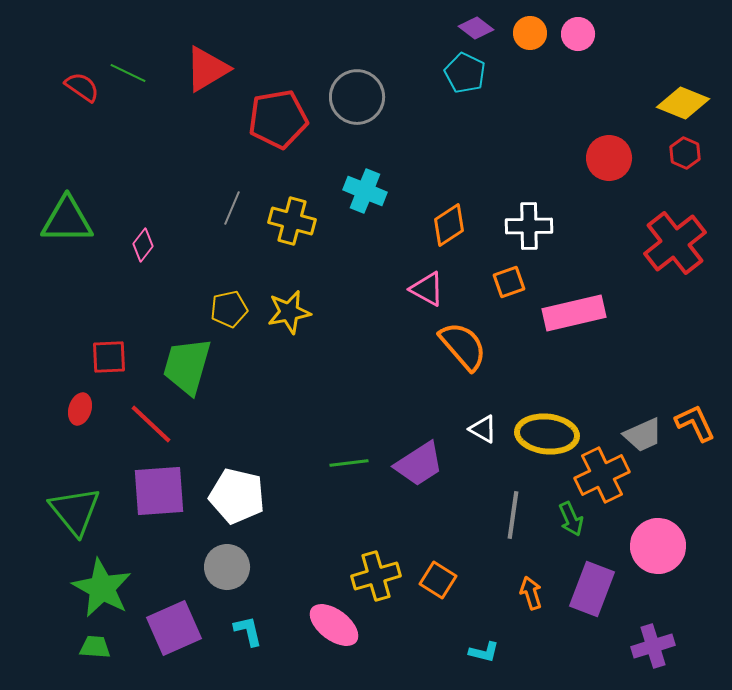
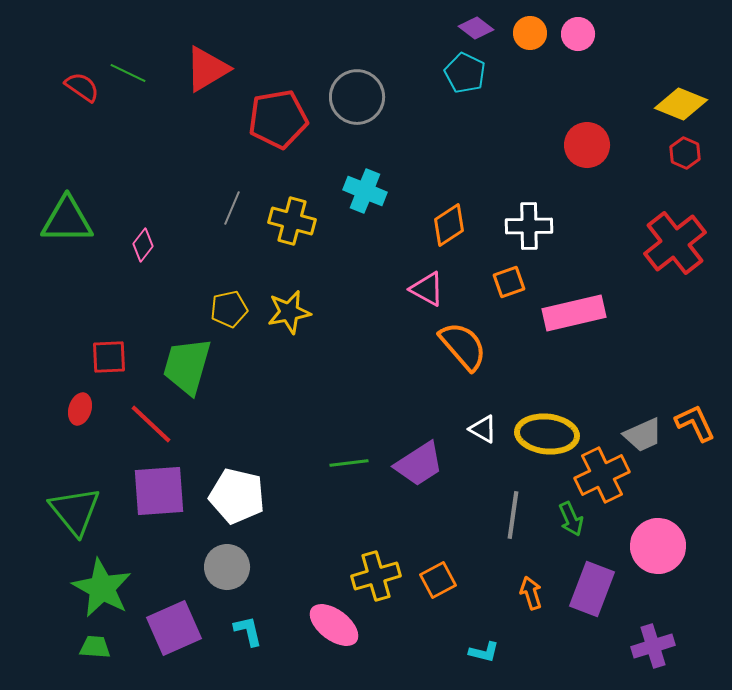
yellow diamond at (683, 103): moved 2 px left, 1 px down
red circle at (609, 158): moved 22 px left, 13 px up
orange square at (438, 580): rotated 30 degrees clockwise
